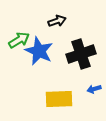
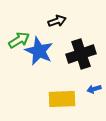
yellow rectangle: moved 3 px right
